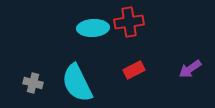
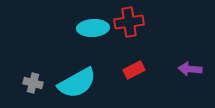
purple arrow: rotated 40 degrees clockwise
cyan semicircle: rotated 93 degrees counterclockwise
